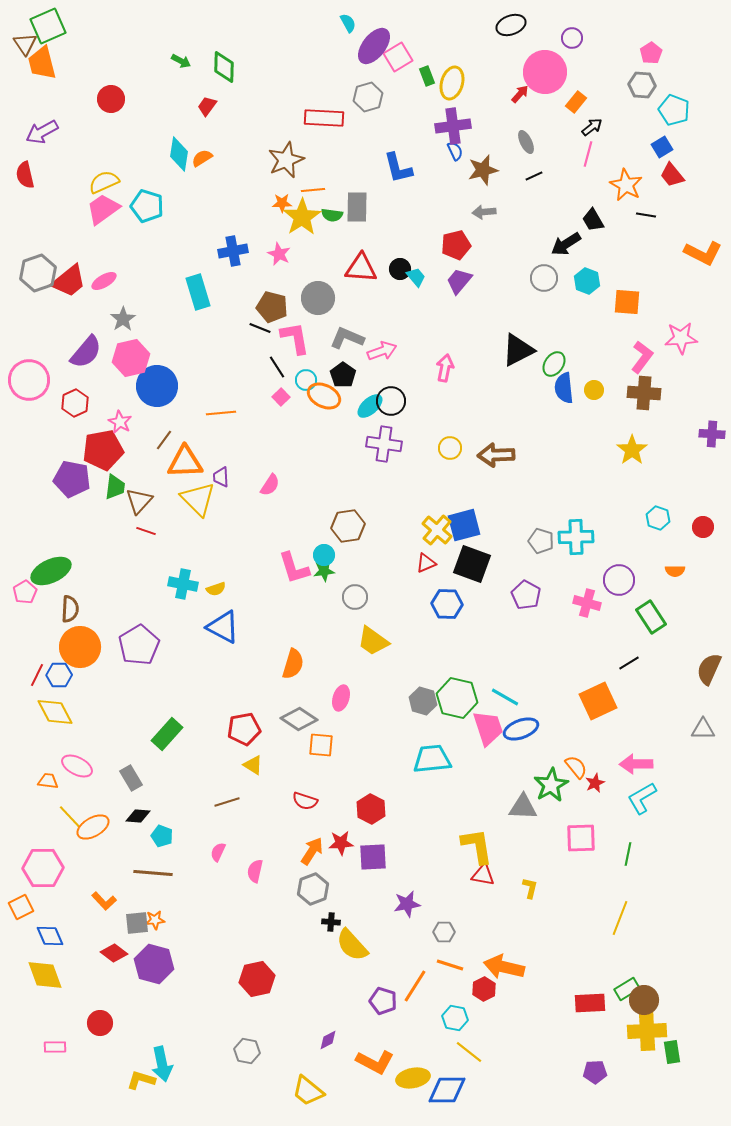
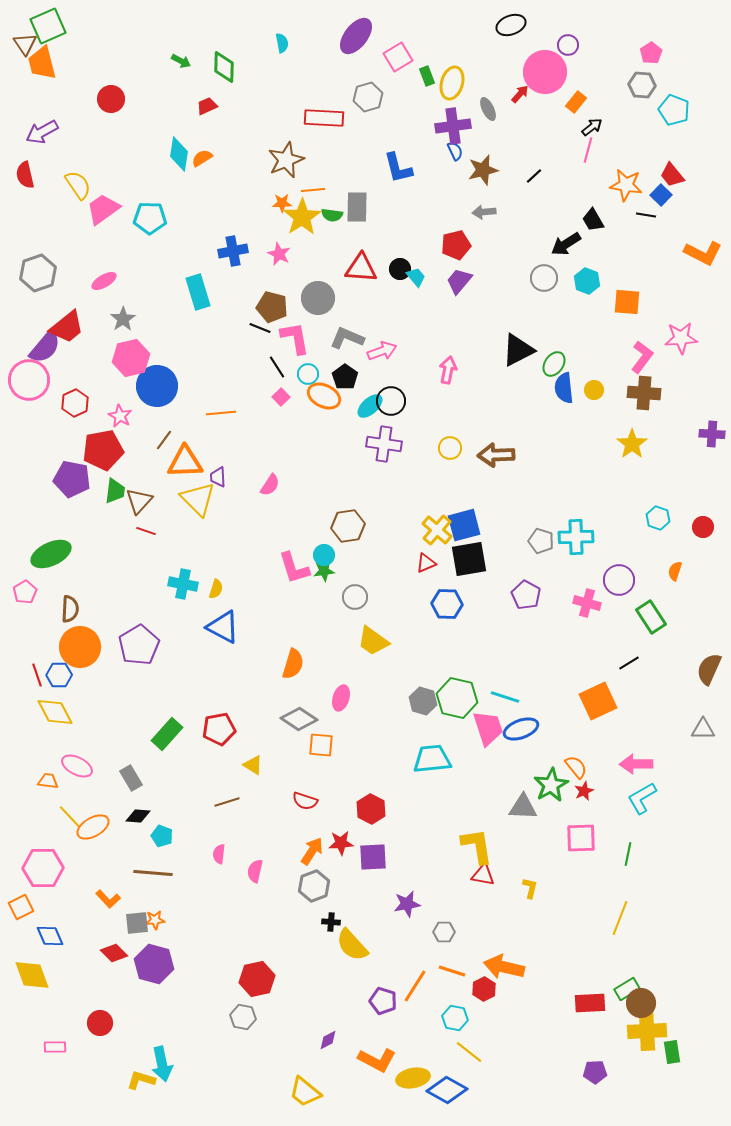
cyan semicircle at (348, 23): moved 66 px left, 20 px down; rotated 18 degrees clockwise
purple circle at (572, 38): moved 4 px left, 7 px down
purple ellipse at (374, 46): moved 18 px left, 10 px up
red trapezoid at (207, 106): rotated 30 degrees clockwise
gray ellipse at (526, 142): moved 38 px left, 33 px up
blue square at (662, 147): moved 1 px left, 48 px down; rotated 15 degrees counterclockwise
pink line at (588, 154): moved 4 px up
black line at (534, 176): rotated 18 degrees counterclockwise
yellow semicircle at (104, 182): moved 26 px left, 3 px down; rotated 80 degrees clockwise
orange star at (626, 185): rotated 20 degrees counterclockwise
cyan pentagon at (147, 206): moved 3 px right, 12 px down; rotated 16 degrees counterclockwise
red trapezoid at (69, 281): moved 2 px left, 46 px down
purple semicircle at (86, 352): moved 41 px left, 5 px up
pink arrow at (445, 368): moved 3 px right, 2 px down
black pentagon at (343, 375): moved 2 px right, 2 px down
cyan circle at (306, 380): moved 2 px right, 6 px up
pink star at (120, 422): moved 6 px up
yellow star at (632, 450): moved 6 px up
purple trapezoid at (221, 477): moved 3 px left
green trapezoid at (115, 487): moved 4 px down
black square at (472, 564): moved 3 px left, 5 px up; rotated 30 degrees counterclockwise
green ellipse at (51, 571): moved 17 px up
orange semicircle at (675, 571): rotated 108 degrees clockwise
yellow semicircle at (216, 589): rotated 54 degrees counterclockwise
red line at (37, 675): rotated 45 degrees counterclockwise
cyan line at (505, 697): rotated 12 degrees counterclockwise
red pentagon at (244, 729): moved 25 px left
red star at (595, 783): moved 11 px left, 8 px down
pink semicircle at (218, 852): moved 1 px right, 2 px down; rotated 18 degrees counterclockwise
gray hexagon at (313, 889): moved 1 px right, 3 px up
orange L-shape at (104, 901): moved 4 px right, 2 px up
red diamond at (114, 953): rotated 8 degrees clockwise
orange line at (450, 965): moved 2 px right, 6 px down
yellow diamond at (45, 975): moved 13 px left
brown circle at (644, 1000): moved 3 px left, 3 px down
gray hexagon at (247, 1051): moved 4 px left, 34 px up
orange L-shape at (375, 1062): moved 2 px right, 2 px up
blue diamond at (447, 1090): rotated 30 degrees clockwise
yellow trapezoid at (308, 1091): moved 3 px left, 1 px down
